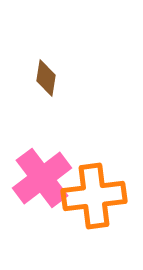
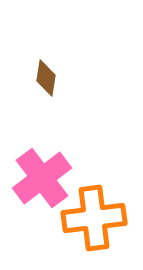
orange cross: moved 22 px down
